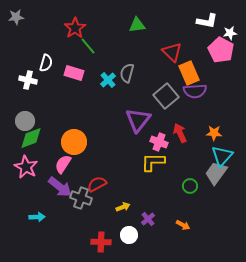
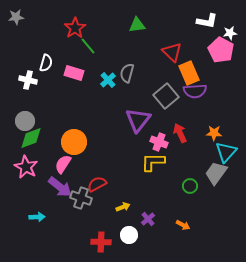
cyan triangle: moved 4 px right, 4 px up
